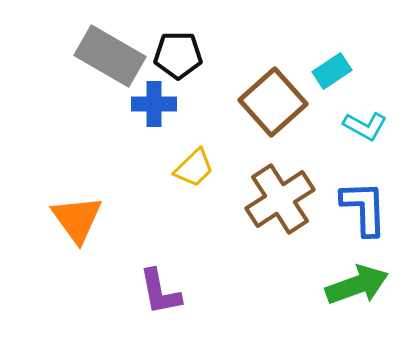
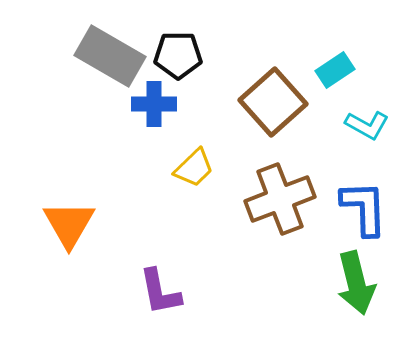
cyan rectangle: moved 3 px right, 1 px up
cyan L-shape: moved 2 px right, 1 px up
brown cross: rotated 12 degrees clockwise
orange triangle: moved 8 px left, 5 px down; rotated 6 degrees clockwise
green arrow: moved 1 px left, 2 px up; rotated 96 degrees clockwise
